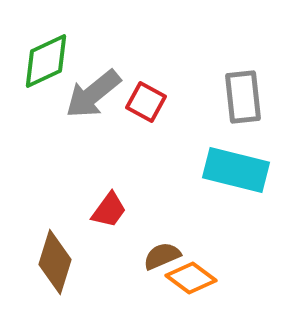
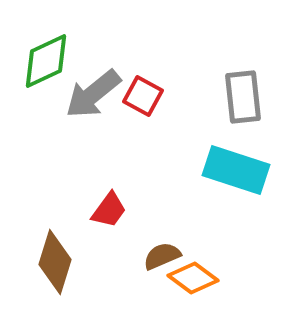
red square: moved 3 px left, 6 px up
cyan rectangle: rotated 4 degrees clockwise
orange diamond: moved 2 px right
